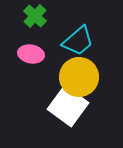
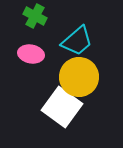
green cross: rotated 15 degrees counterclockwise
cyan trapezoid: moved 1 px left
white square: moved 6 px left, 1 px down
